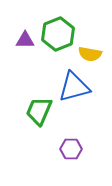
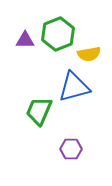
yellow semicircle: moved 1 px left; rotated 20 degrees counterclockwise
